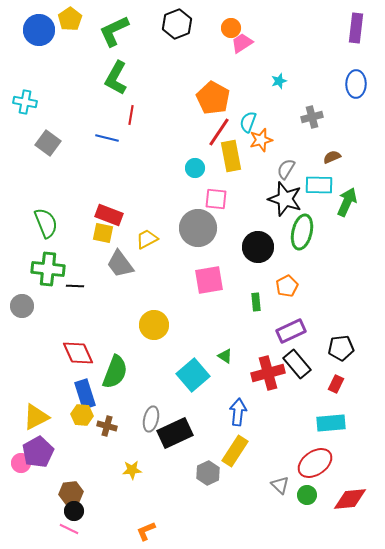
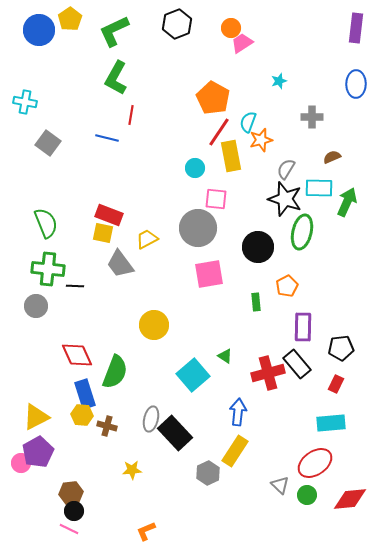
gray cross at (312, 117): rotated 15 degrees clockwise
cyan rectangle at (319, 185): moved 3 px down
pink square at (209, 280): moved 6 px up
gray circle at (22, 306): moved 14 px right
purple rectangle at (291, 331): moved 12 px right, 4 px up; rotated 64 degrees counterclockwise
red diamond at (78, 353): moved 1 px left, 2 px down
black rectangle at (175, 433): rotated 72 degrees clockwise
